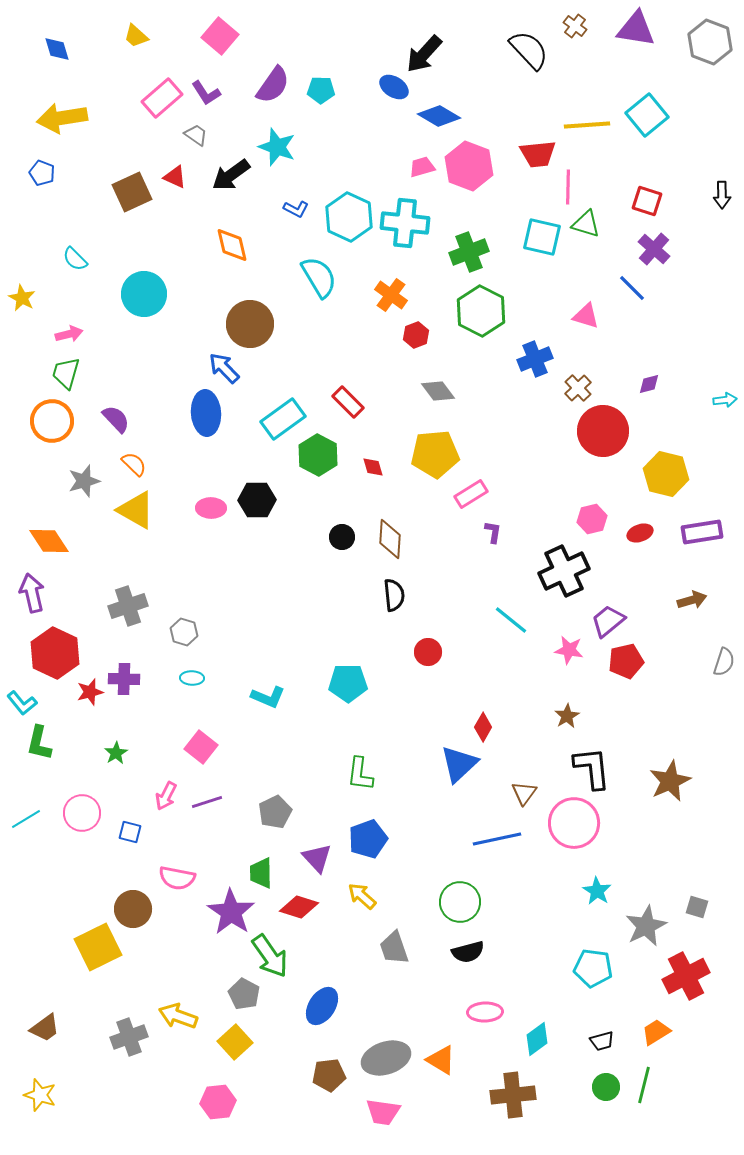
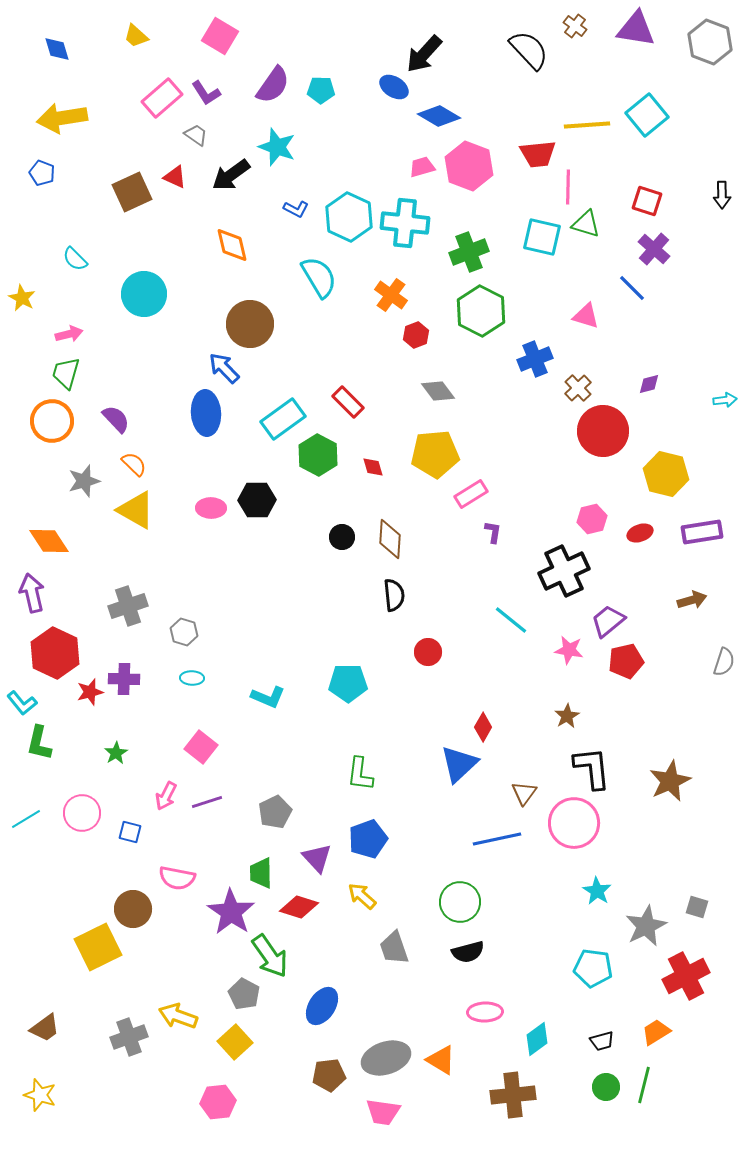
pink square at (220, 36): rotated 9 degrees counterclockwise
